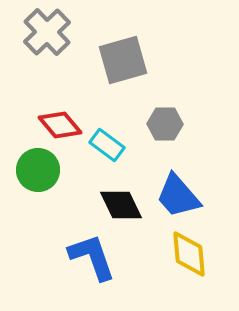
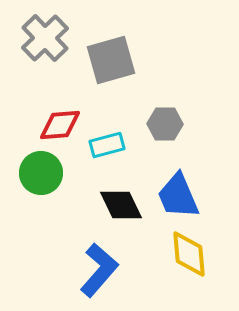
gray cross: moved 2 px left, 6 px down
gray square: moved 12 px left
red diamond: rotated 54 degrees counterclockwise
cyan rectangle: rotated 52 degrees counterclockwise
green circle: moved 3 px right, 3 px down
blue trapezoid: rotated 18 degrees clockwise
blue L-shape: moved 7 px right, 13 px down; rotated 60 degrees clockwise
